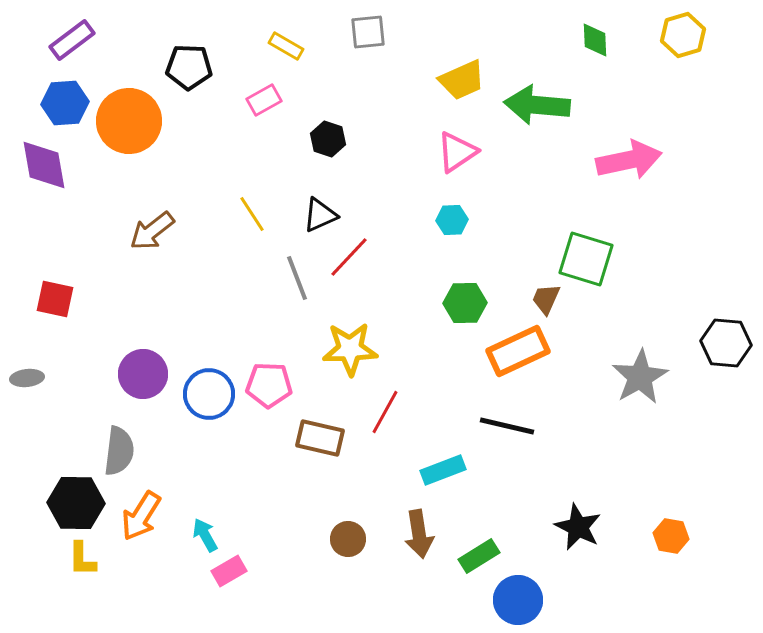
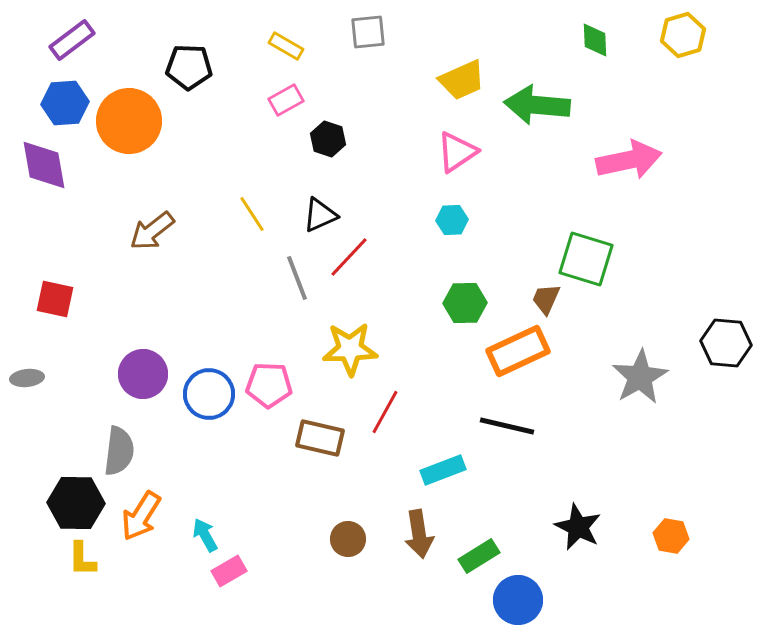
pink rectangle at (264, 100): moved 22 px right
